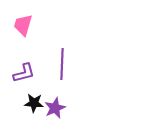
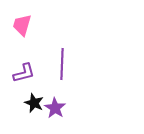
pink trapezoid: moved 1 px left
black star: rotated 18 degrees clockwise
purple star: rotated 15 degrees counterclockwise
